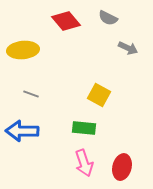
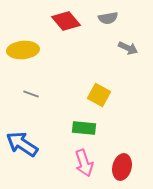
gray semicircle: rotated 36 degrees counterclockwise
blue arrow: moved 13 px down; rotated 32 degrees clockwise
